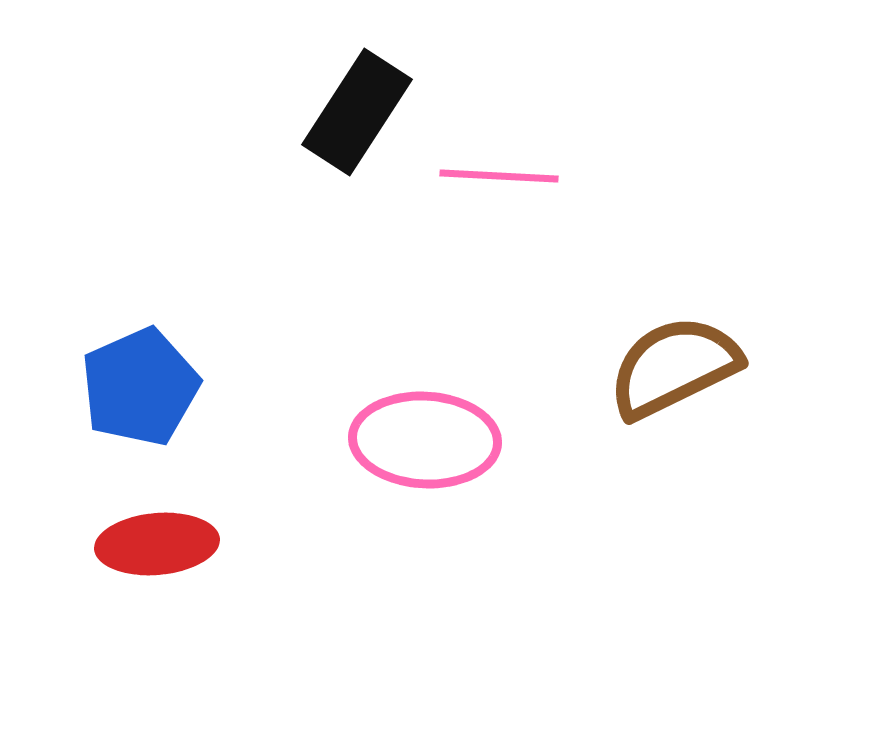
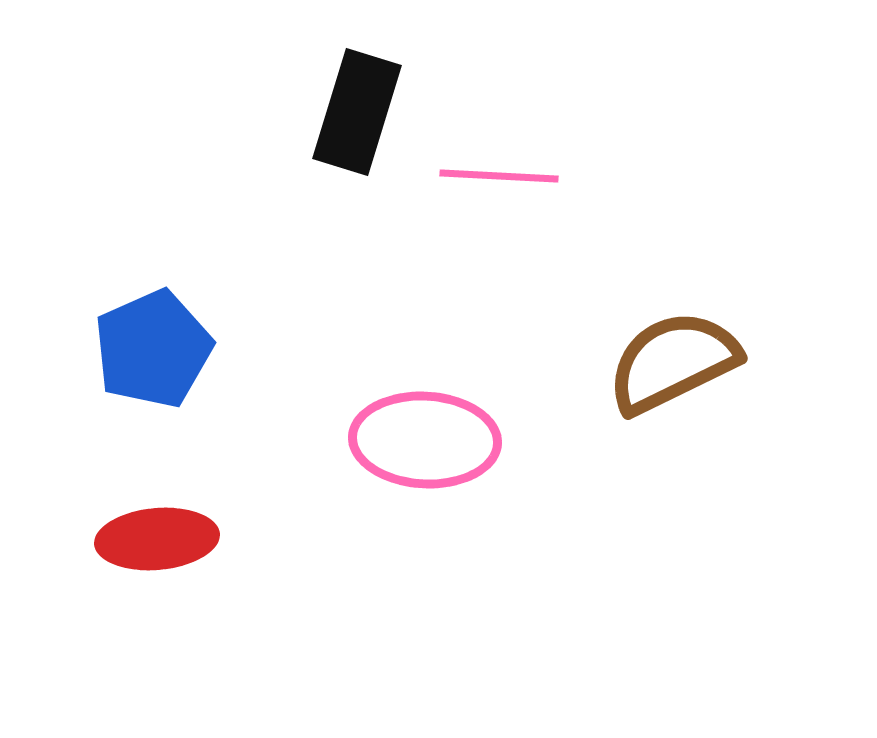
black rectangle: rotated 16 degrees counterclockwise
brown semicircle: moved 1 px left, 5 px up
blue pentagon: moved 13 px right, 38 px up
red ellipse: moved 5 px up
